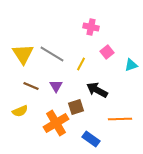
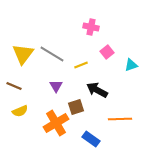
yellow triangle: rotated 10 degrees clockwise
yellow line: moved 1 px down; rotated 40 degrees clockwise
brown line: moved 17 px left
